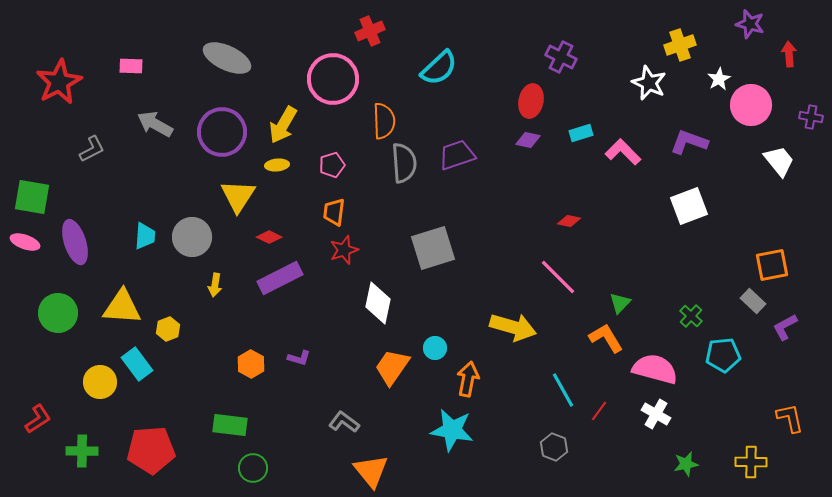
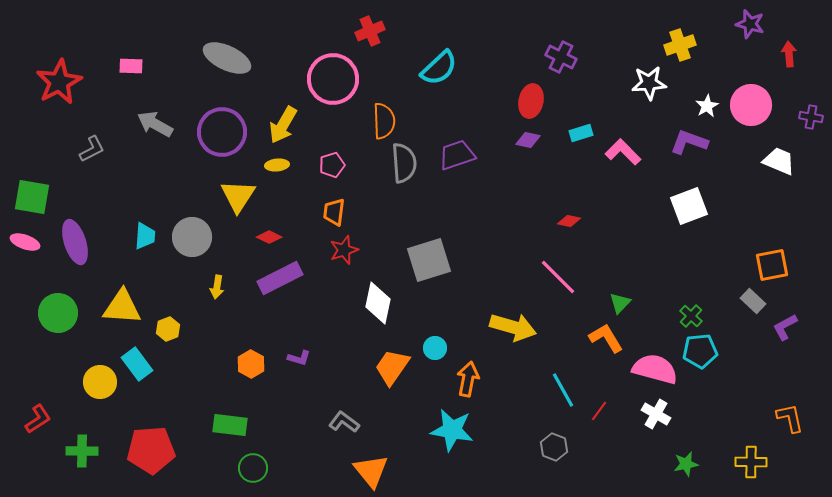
white star at (719, 79): moved 12 px left, 27 px down
white star at (649, 83): rotated 28 degrees counterclockwise
white trapezoid at (779, 161): rotated 28 degrees counterclockwise
gray square at (433, 248): moved 4 px left, 12 px down
yellow arrow at (215, 285): moved 2 px right, 2 px down
cyan pentagon at (723, 355): moved 23 px left, 4 px up
